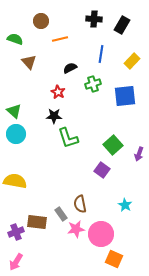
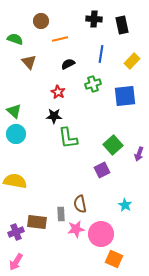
black rectangle: rotated 42 degrees counterclockwise
black semicircle: moved 2 px left, 4 px up
green L-shape: rotated 10 degrees clockwise
purple square: rotated 28 degrees clockwise
gray rectangle: rotated 32 degrees clockwise
